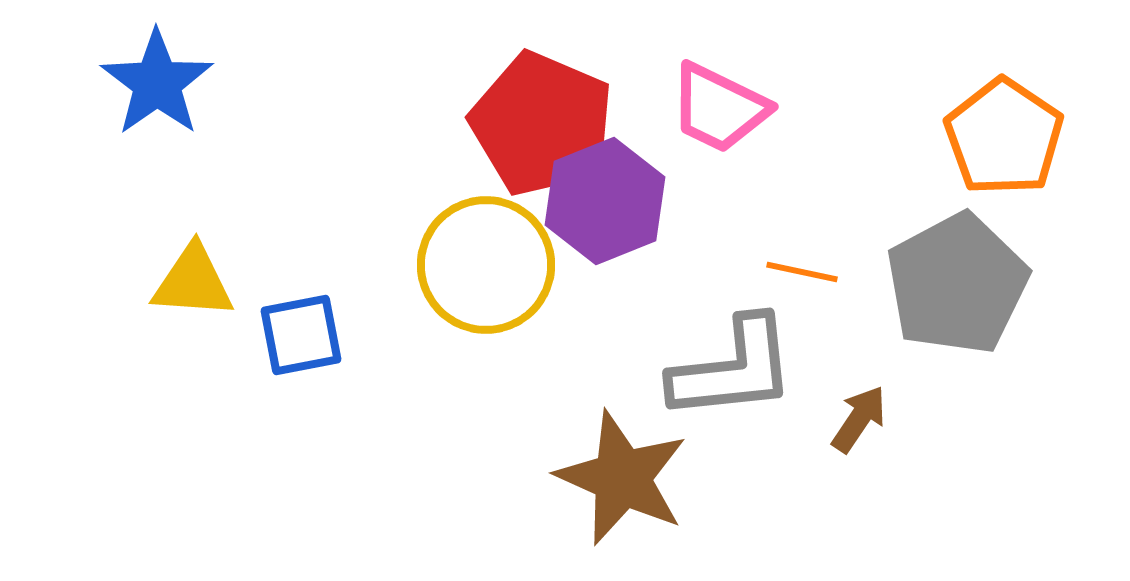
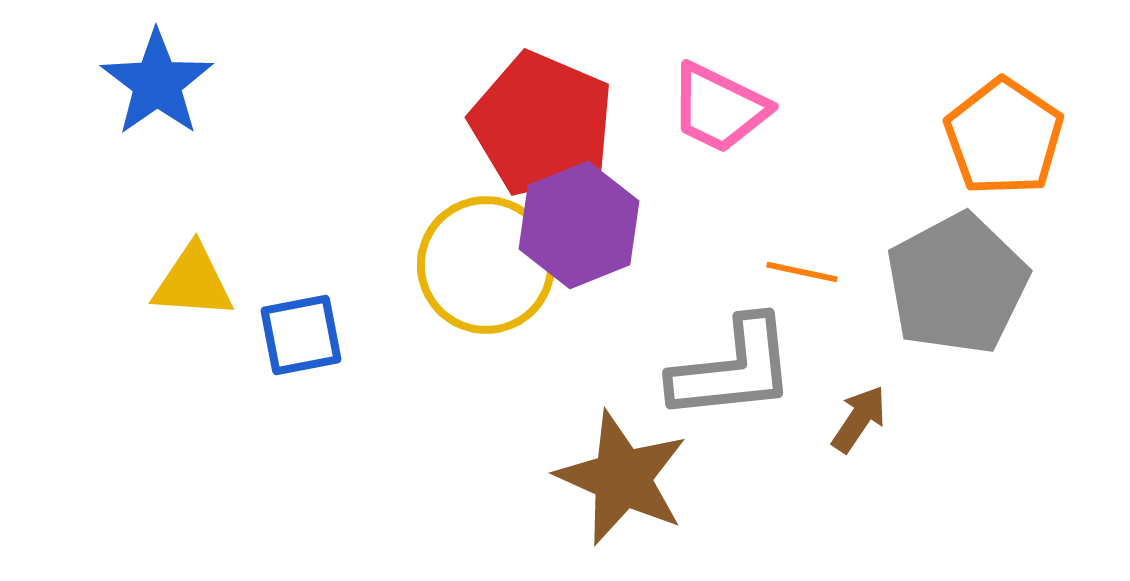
purple hexagon: moved 26 px left, 24 px down
